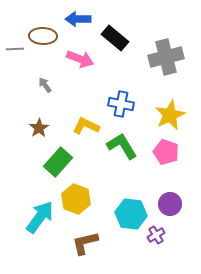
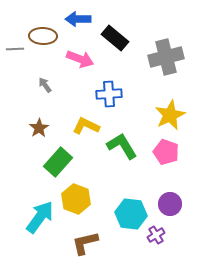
blue cross: moved 12 px left, 10 px up; rotated 15 degrees counterclockwise
